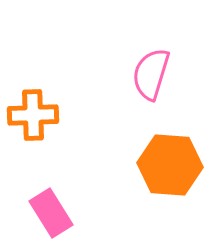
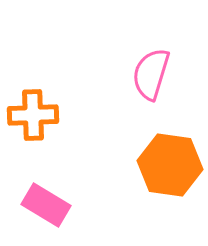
orange hexagon: rotated 4 degrees clockwise
pink rectangle: moved 5 px left, 8 px up; rotated 27 degrees counterclockwise
